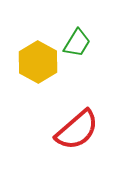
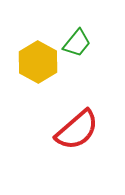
green trapezoid: rotated 8 degrees clockwise
